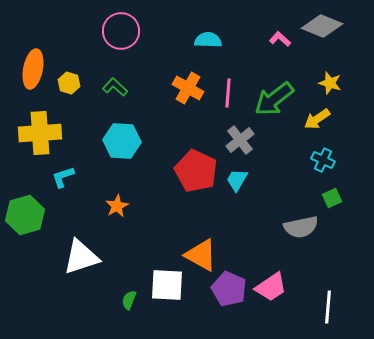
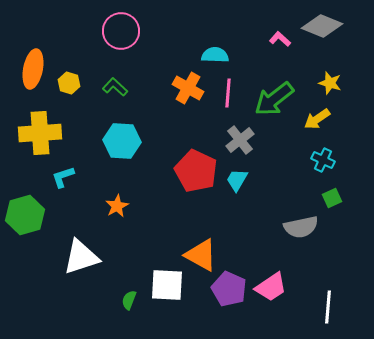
cyan semicircle: moved 7 px right, 15 px down
